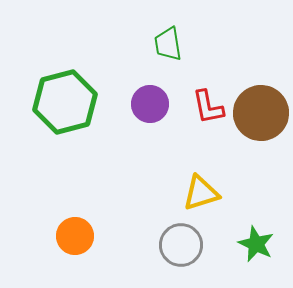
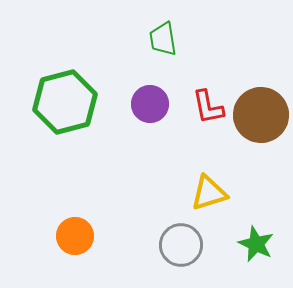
green trapezoid: moved 5 px left, 5 px up
brown circle: moved 2 px down
yellow triangle: moved 8 px right
